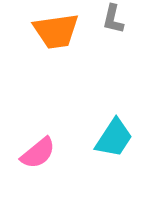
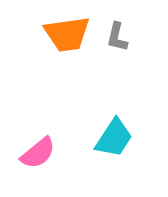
gray L-shape: moved 4 px right, 18 px down
orange trapezoid: moved 11 px right, 3 px down
